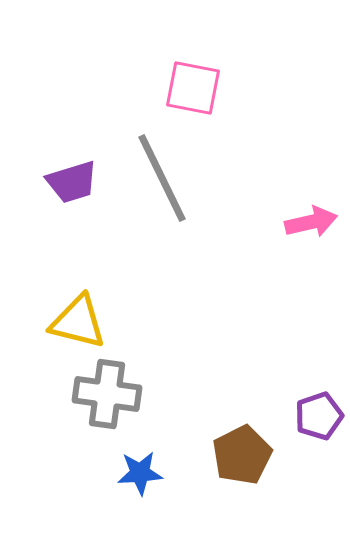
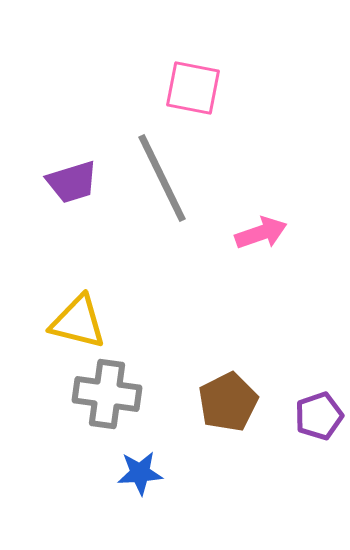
pink arrow: moved 50 px left, 11 px down; rotated 6 degrees counterclockwise
brown pentagon: moved 14 px left, 53 px up
